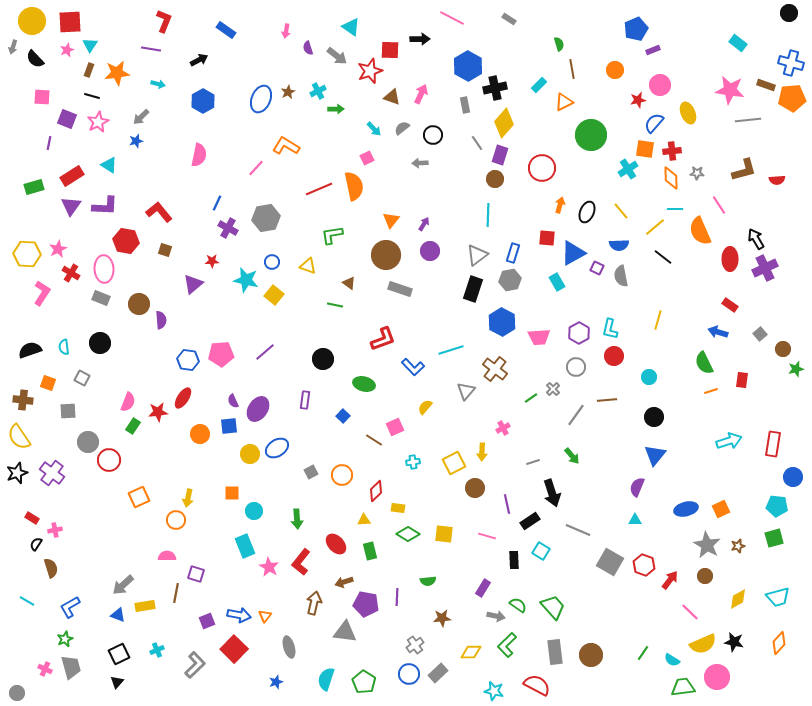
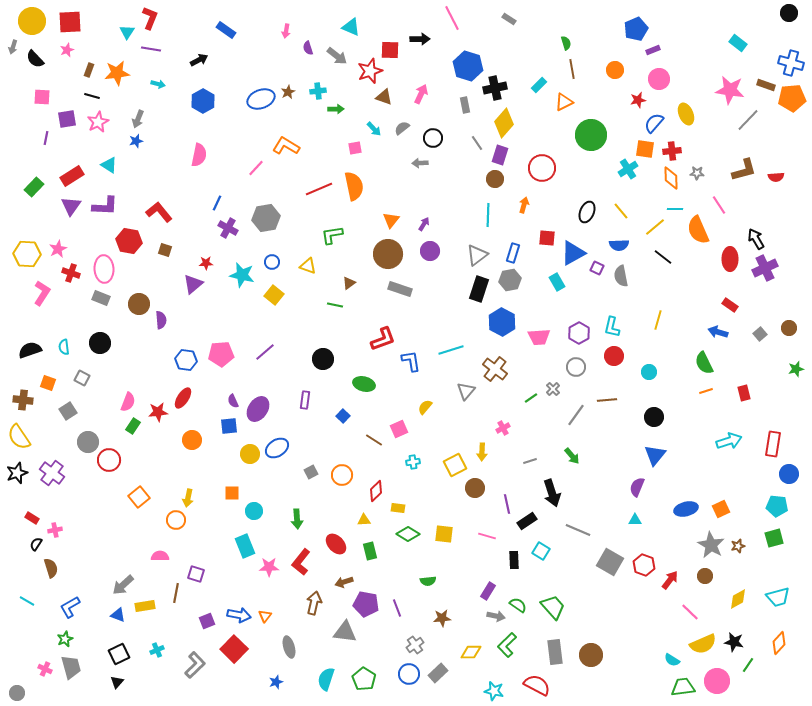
pink line at (452, 18): rotated 35 degrees clockwise
red L-shape at (164, 21): moved 14 px left, 3 px up
cyan triangle at (351, 27): rotated 12 degrees counterclockwise
green semicircle at (559, 44): moved 7 px right, 1 px up
cyan triangle at (90, 45): moved 37 px right, 13 px up
blue hexagon at (468, 66): rotated 12 degrees counterclockwise
pink circle at (660, 85): moved 1 px left, 6 px up
cyan cross at (318, 91): rotated 21 degrees clockwise
brown triangle at (392, 97): moved 8 px left
blue ellipse at (261, 99): rotated 48 degrees clockwise
yellow ellipse at (688, 113): moved 2 px left, 1 px down
gray arrow at (141, 117): moved 3 px left, 2 px down; rotated 24 degrees counterclockwise
purple square at (67, 119): rotated 30 degrees counterclockwise
gray line at (748, 120): rotated 40 degrees counterclockwise
black circle at (433, 135): moved 3 px down
purple line at (49, 143): moved 3 px left, 5 px up
pink square at (367, 158): moved 12 px left, 10 px up; rotated 16 degrees clockwise
red semicircle at (777, 180): moved 1 px left, 3 px up
green rectangle at (34, 187): rotated 30 degrees counterclockwise
orange arrow at (560, 205): moved 36 px left
orange semicircle at (700, 231): moved 2 px left, 1 px up
red hexagon at (126, 241): moved 3 px right
brown circle at (386, 255): moved 2 px right, 1 px up
red star at (212, 261): moved 6 px left, 2 px down
red cross at (71, 273): rotated 12 degrees counterclockwise
cyan star at (246, 280): moved 4 px left, 5 px up
brown triangle at (349, 283): rotated 48 degrees clockwise
black rectangle at (473, 289): moved 6 px right
cyan L-shape at (610, 329): moved 2 px right, 2 px up
brown circle at (783, 349): moved 6 px right, 21 px up
blue hexagon at (188, 360): moved 2 px left
blue L-shape at (413, 367): moved 2 px left, 6 px up; rotated 145 degrees counterclockwise
cyan circle at (649, 377): moved 5 px up
red rectangle at (742, 380): moved 2 px right, 13 px down; rotated 21 degrees counterclockwise
orange line at (711, 391): moved 5 px left
gray square at (68, 411): rotated 30 degrees counterclockwise
pink square at (395, 427): moved 4 px right, 2 px down
orange circle at (200, 434): moved 8 px left, 6 px down
gray line at (533, 462): moved 3 px left, 1 px up
yellow square at (454, 463): moved 1 px right, 2 px down
blue circle at (793, 477): moved 4 px left, 3 px up
orange square at (139, 497): rotated 15 degrees counterclockwise
black rectangle at (530, 521): moved 3 px left
gray star at (707, 545): moved 4 px right
pink semicircle at (167, 556): moved 7 px left
pink star at (269, 567): rotated 30 degrees counterclockwise
purple rectangle at (483, 588): moved 5 px right, 3 px down
purple line at (397, 597): moved 11 px down; rotated 24 degrees counterclockwise
green line at (643, 653): moved 105 px right, 12 px down
pink circle at (717, 677): moved 4 px down
green pentagon at (364, 682): moved 3 px up
